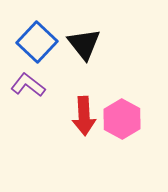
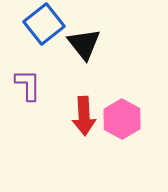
blue square: moved 7 px right, 18 px up; rotated 9 degrees clockwise
purple L-shape: rotated 52 degrees clockwise
